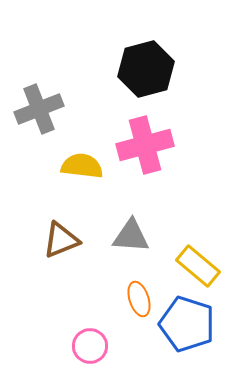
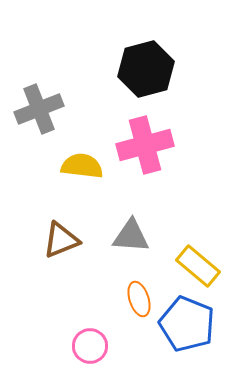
blue pentagon: rotated 4 degrees clockwise
